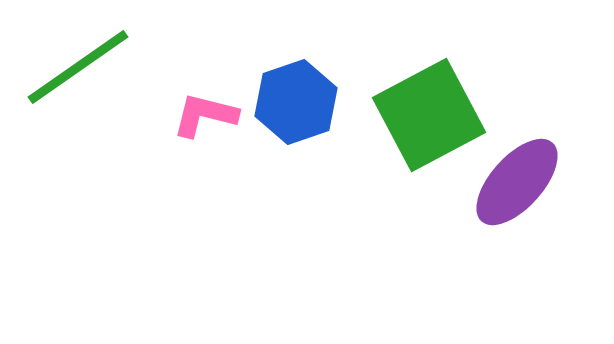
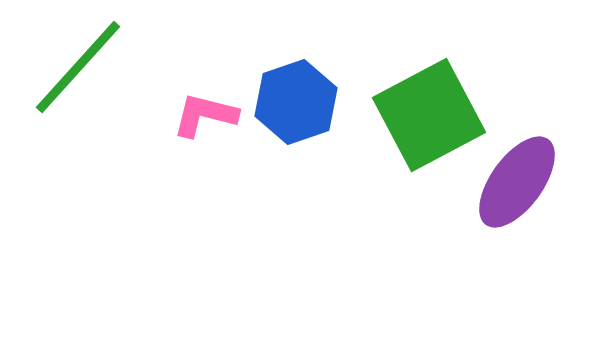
green line: rotated 13 degrees counterclockwise
purple ellipse: rotated 6 degrees counterclockwise
